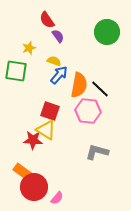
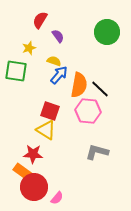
red semicircle: moved 7 px left; rotated 66 degrees clockwise
red star: moved 14 px down
